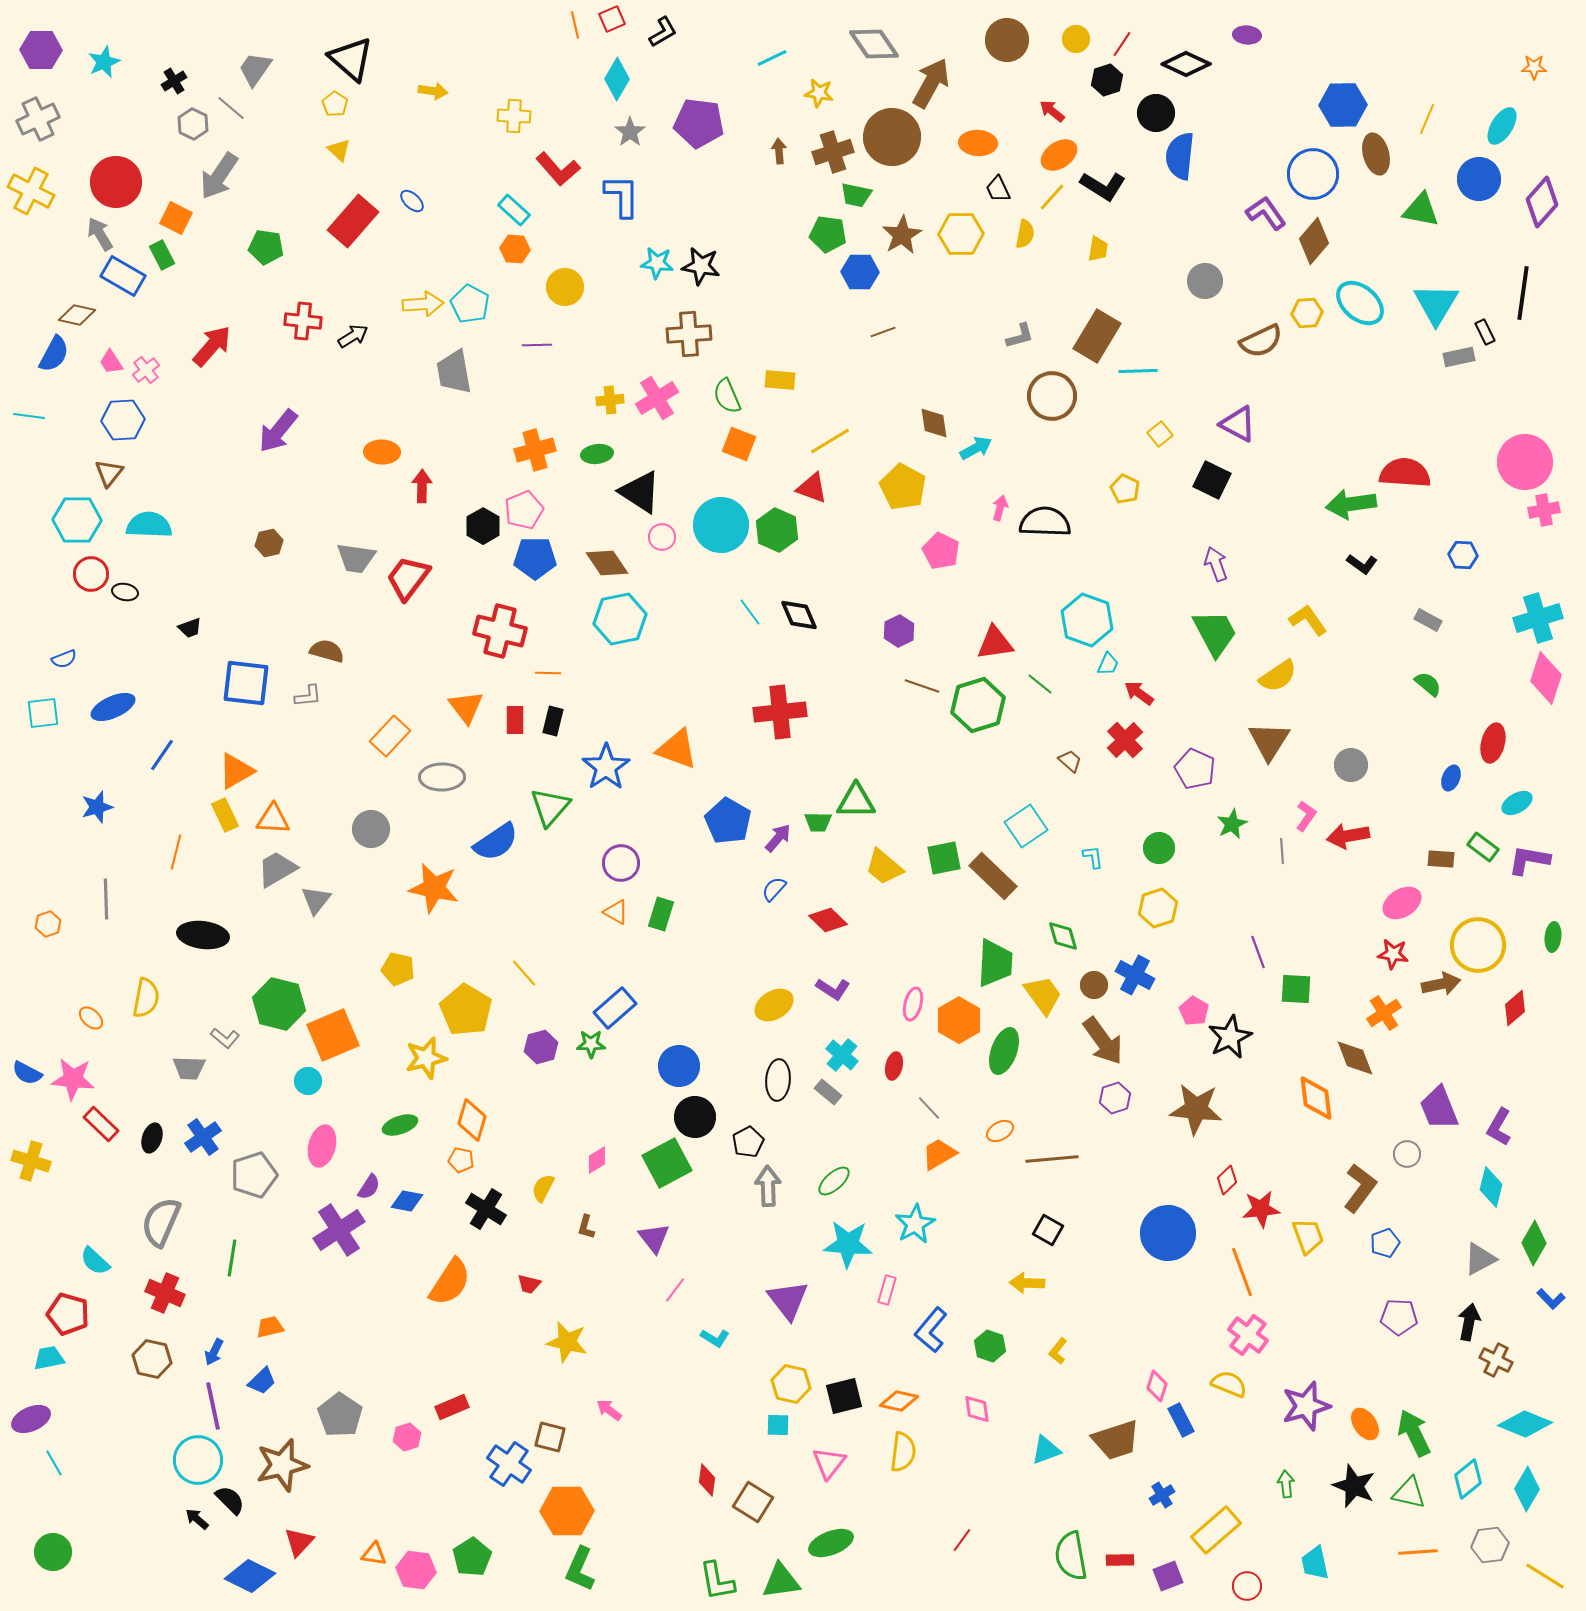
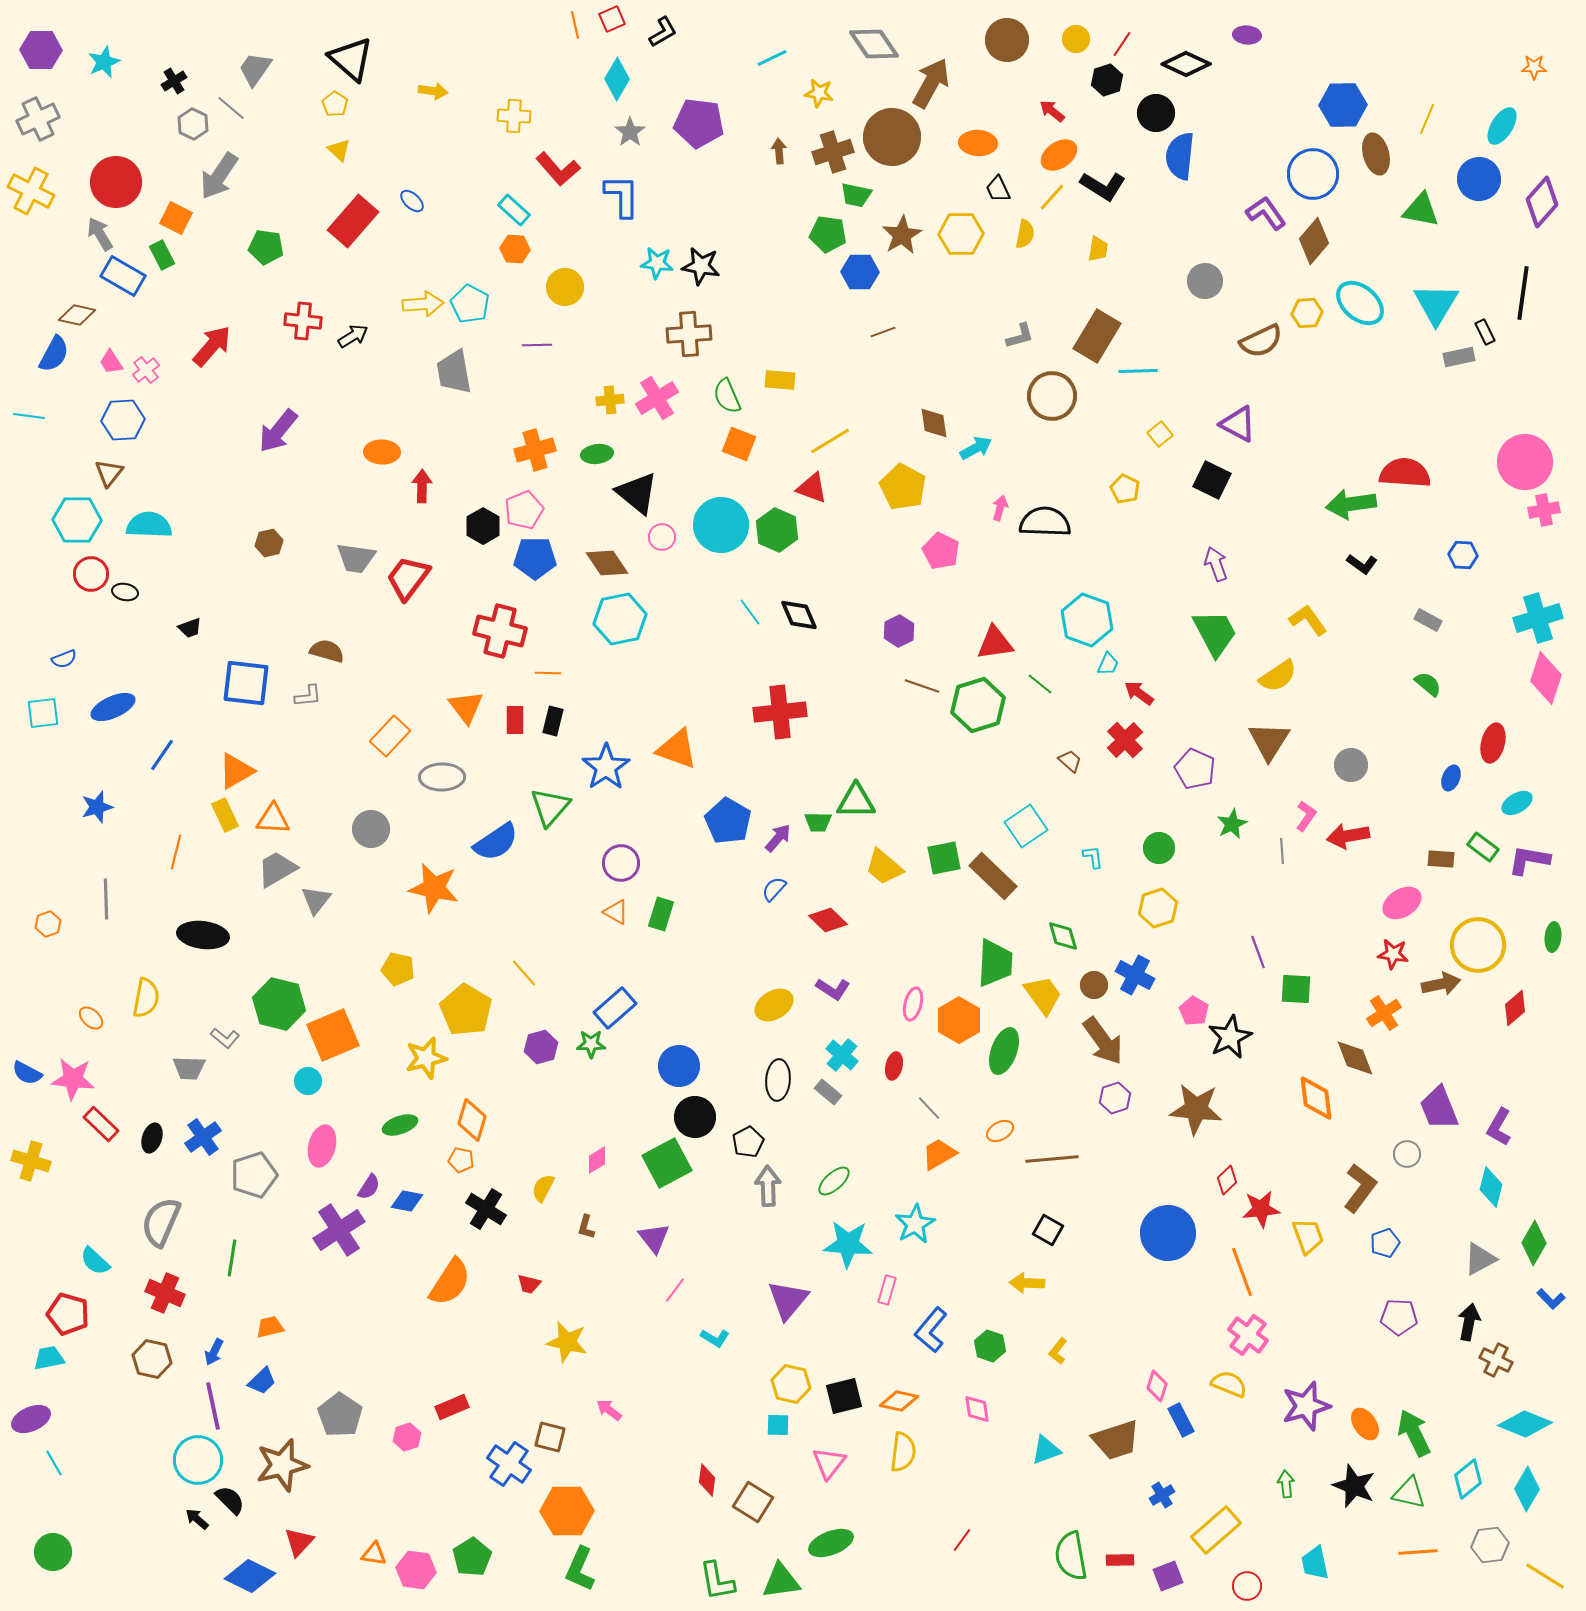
black triangle at (640, 492): moved 3 px left, 1 px down; rotated 6 degrees clockwise
purple triangle at (788, 1300): rotated 18 degrees clockwise
